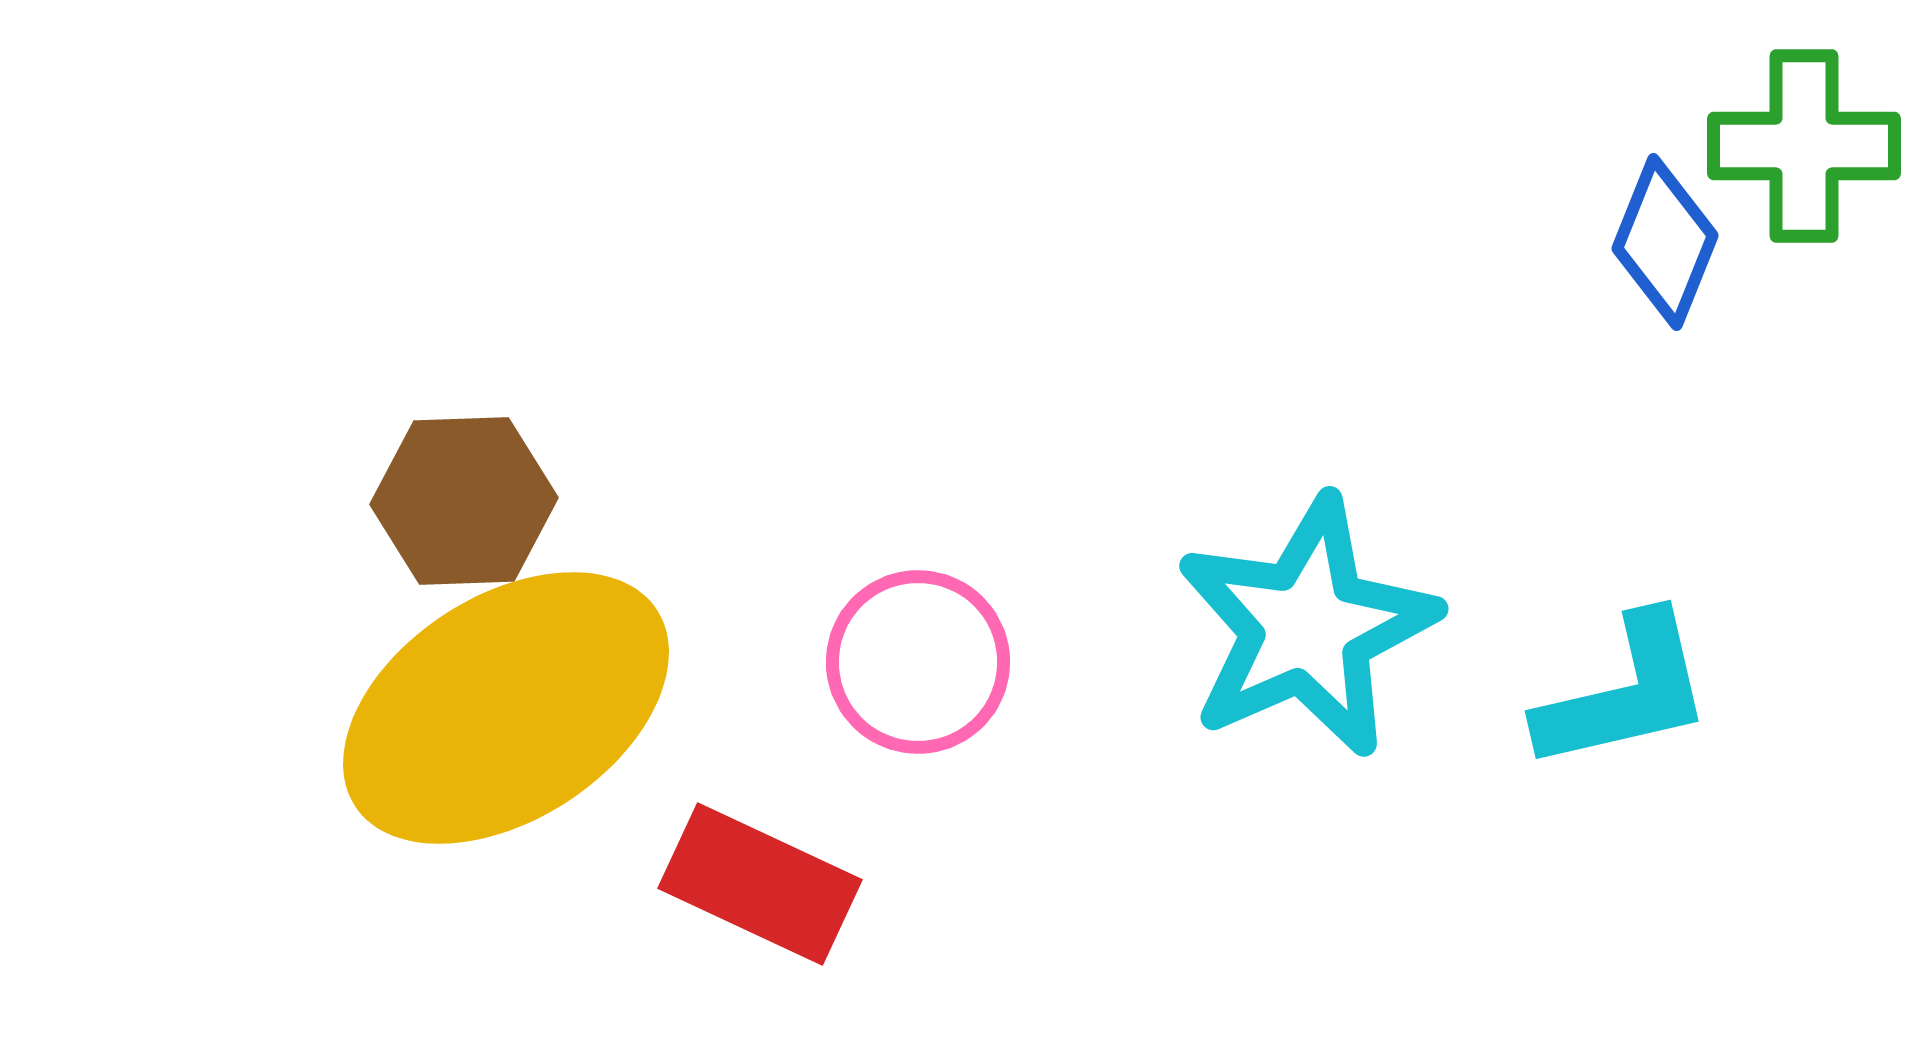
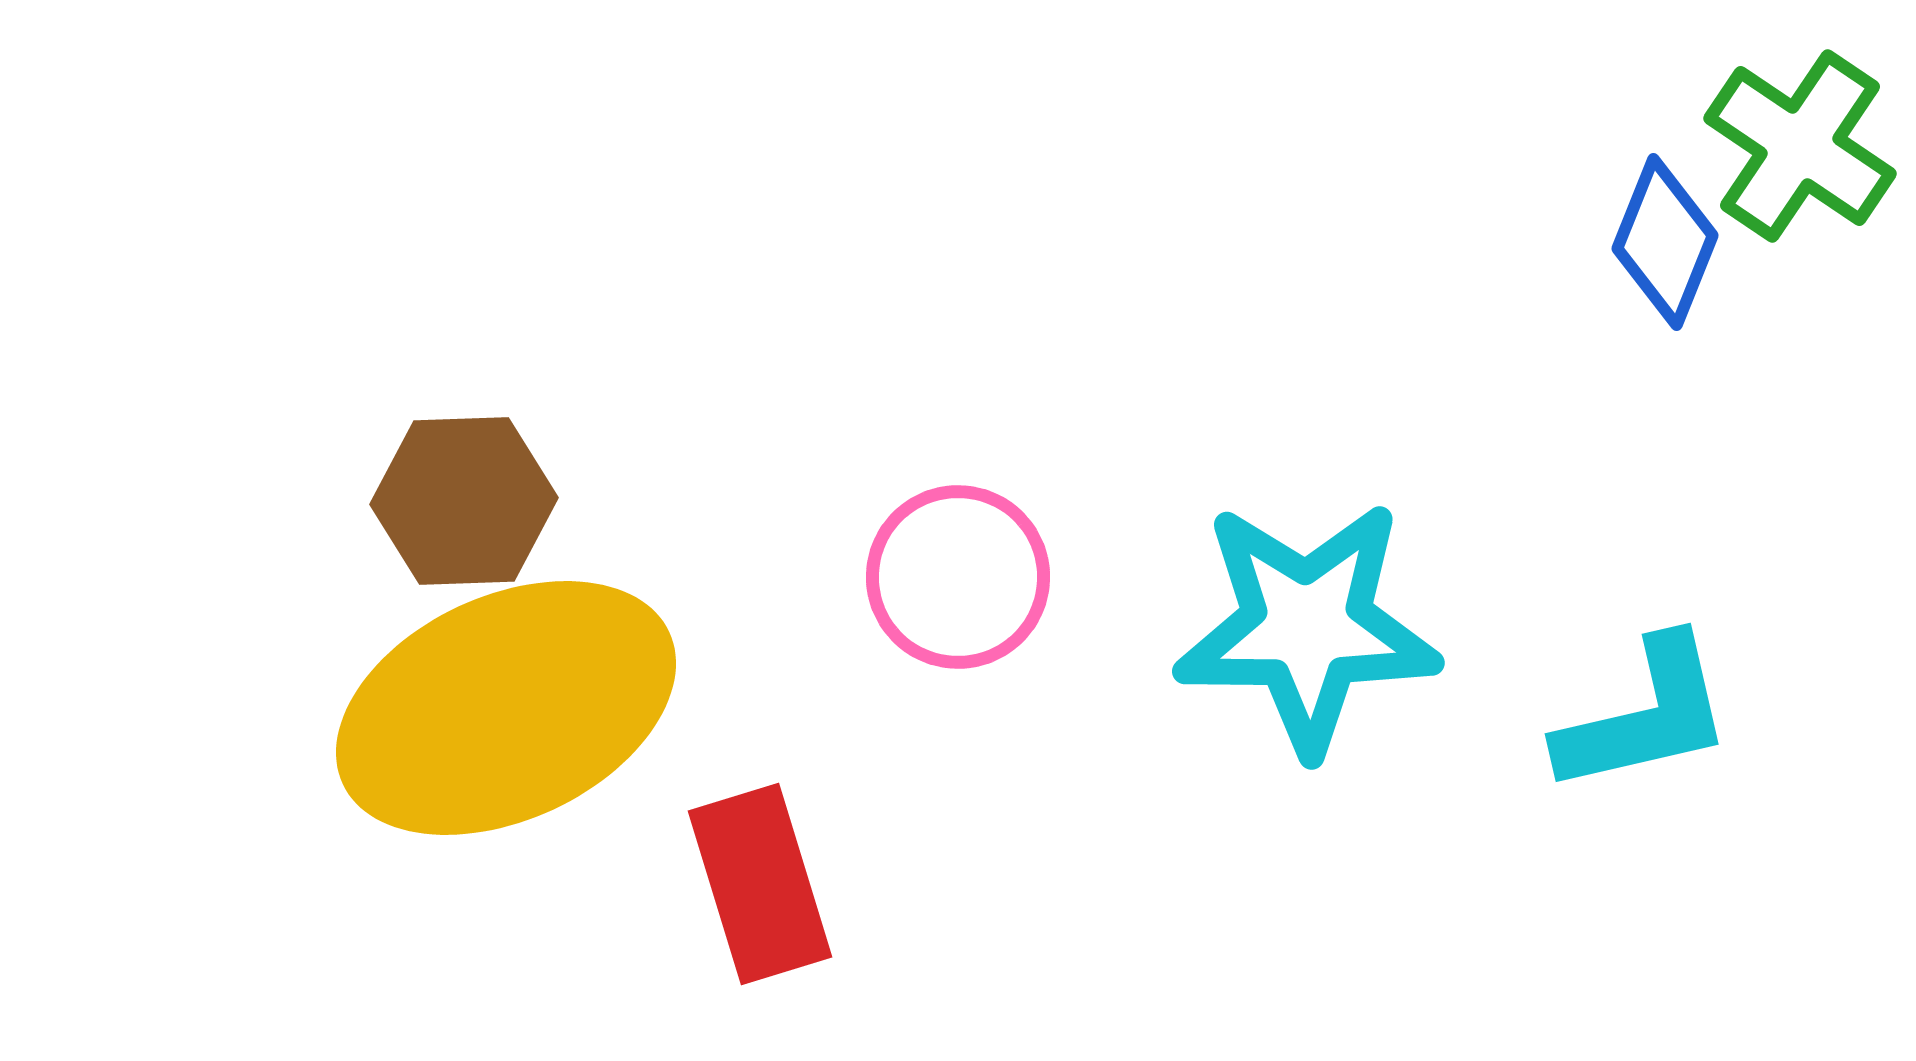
green cross: moved 4 px left; rotated 34 degrees clockwise
cyan star: rotated 24 degrees clockwise
pink circle: moved 40 px right, 85 px up
cyan L-shape: moved 20 px right, 23 px down
yellow ellipse: rotated 8 degrees clockwise
red rectangle: rotated 48 degrees clockwise
